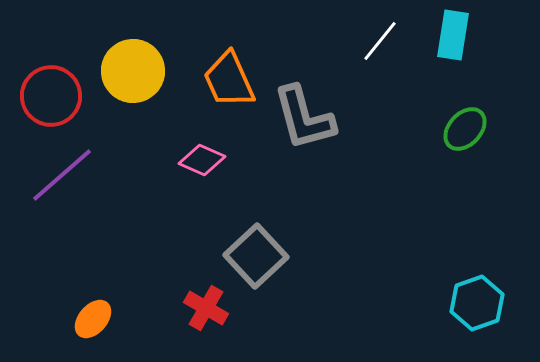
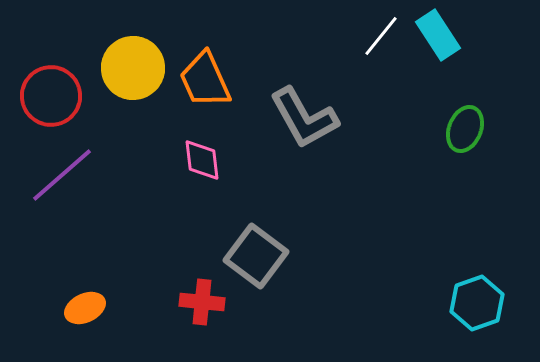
cyan rectangle: moved 15 px left; rotated 42 degrees counterclockwise
white line: moved 1 px right, 5 px up
yellow circle: moved 3 px up
orange trapezoid: moved 24 px left
gray L-shape: rotated 14 degrees counterclockwise
green ellipse: rotated 21 degrees counterclockwise
pink diamond: rotated 60 degrees clockwise
gray square: rotated 10 degrees counterclockwise
red cross: moved 4 px left, 6 px up; rotated 24 degrees counterclockwise
orange ellipse: moved 8 px left, 11 px up; rotated 24 degrees clockwise
